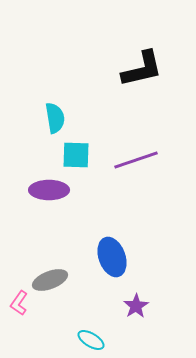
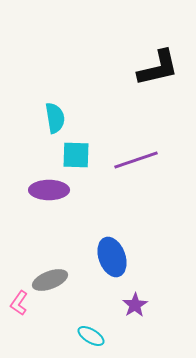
black L-shape: moved 16 px right, 1 px up
purple star: moved 1 px left, 1 px up
cyan ellipse: moved 4 px up
